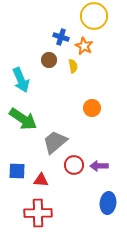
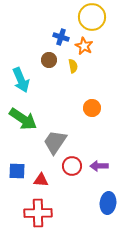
yellow circle: moved 2 px left, 1 px down
gray trapezoid: rotated 16 degrees counterclockwise
red circle: moved 2 px left, 1 px down
